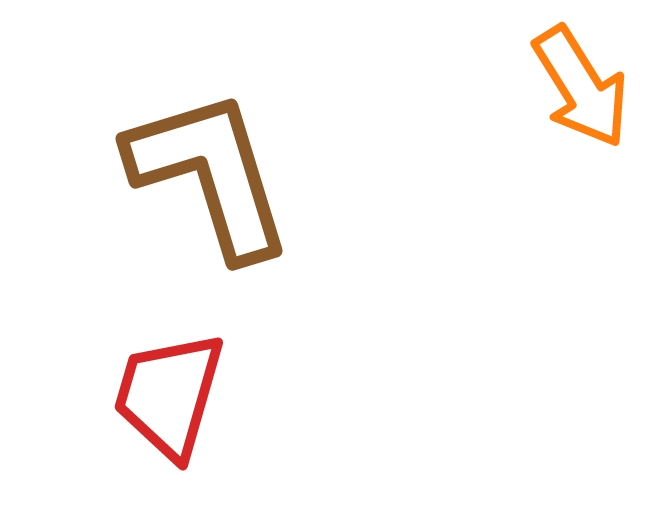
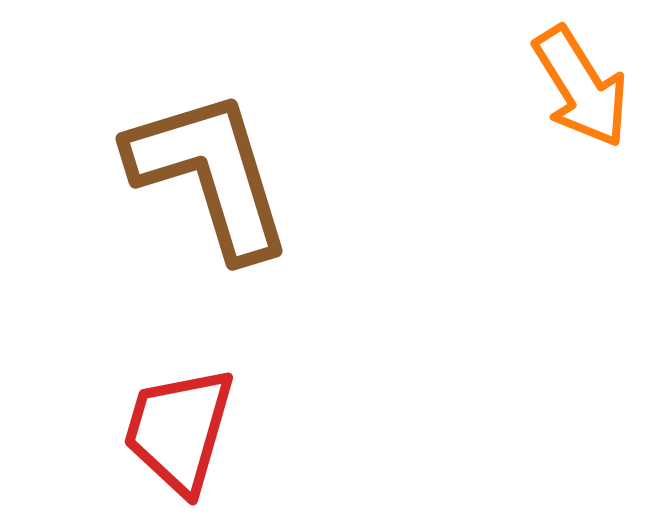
red trapezoid: moved 10 px right, 35 px down
